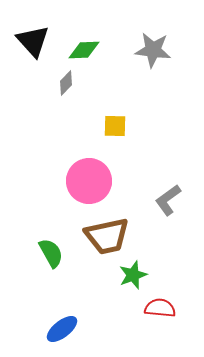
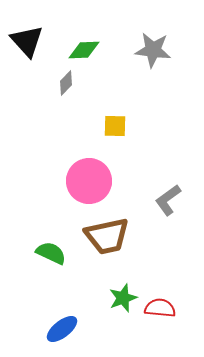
black triangle: moved 6 px left
green semicircle: rotated 36 degrees counterclockwise
green star: moved 10 px left, 23 px down
